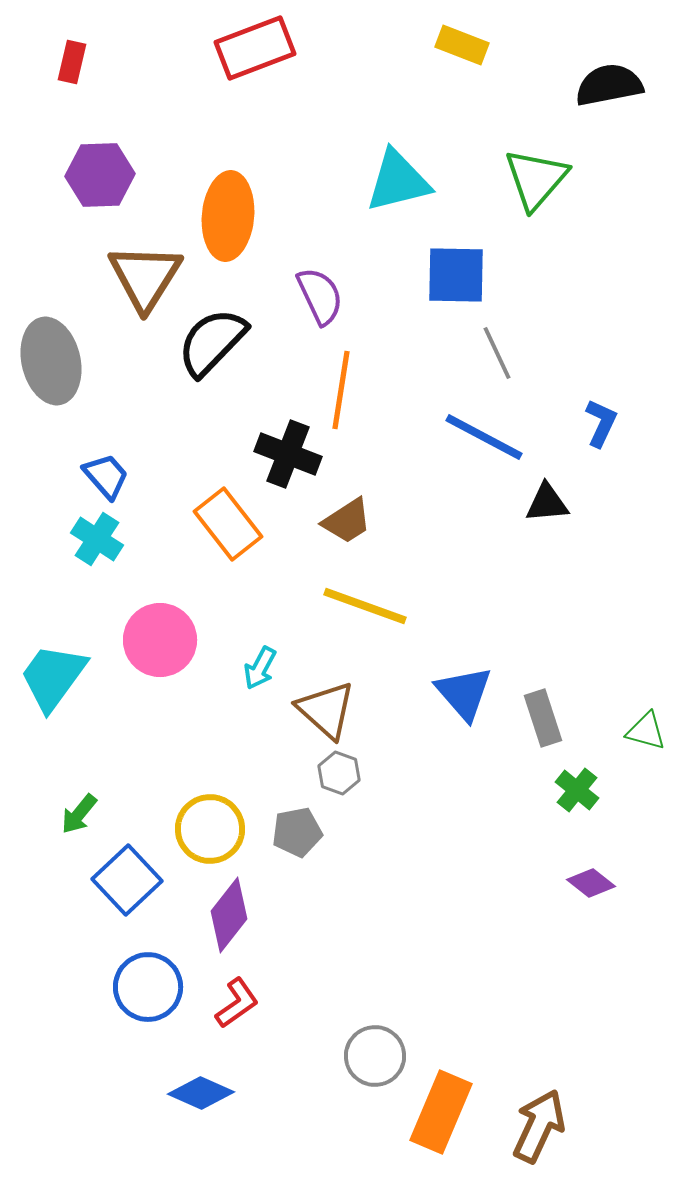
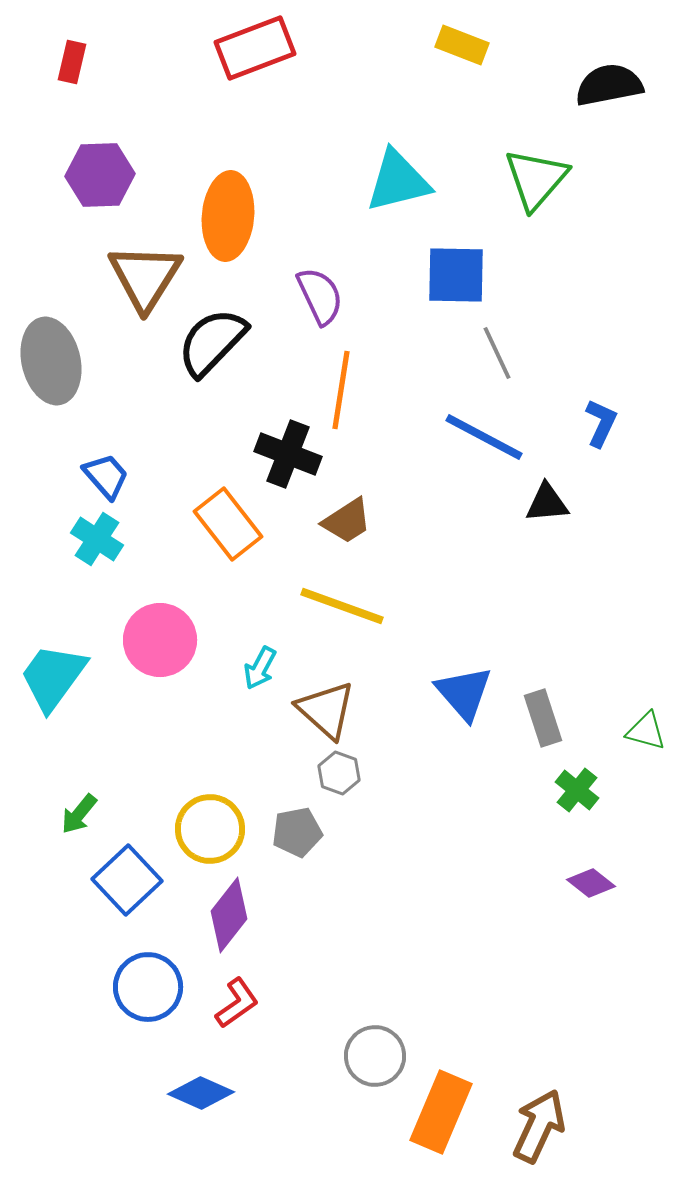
yellow line at (365, 606): moved 23 px left
